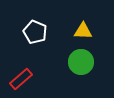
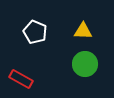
green circle: moved 4 px right, 2 px down
red rectangle: rotated 70 degrees clockwise
